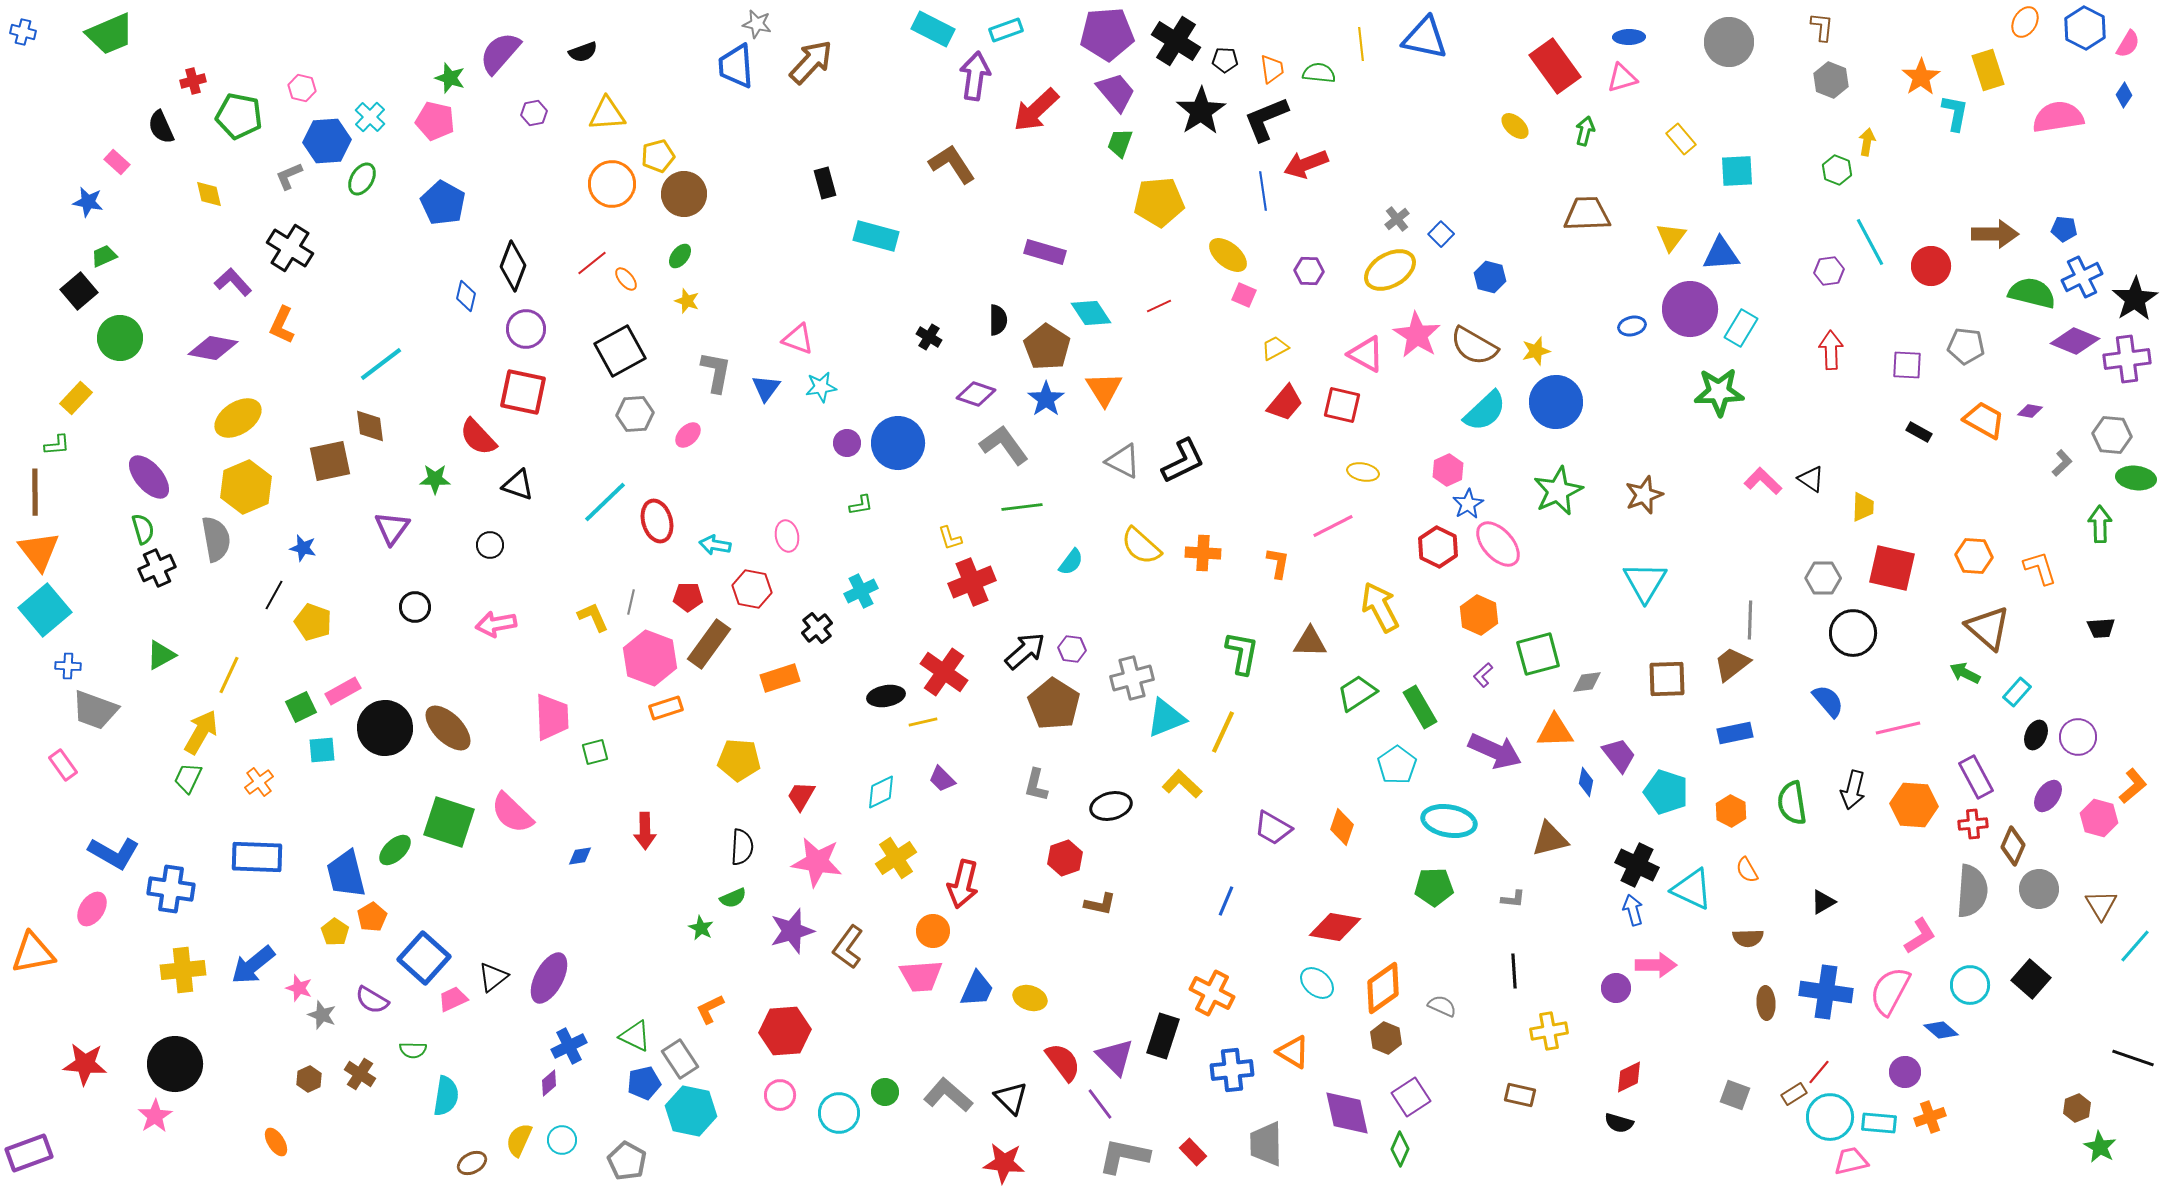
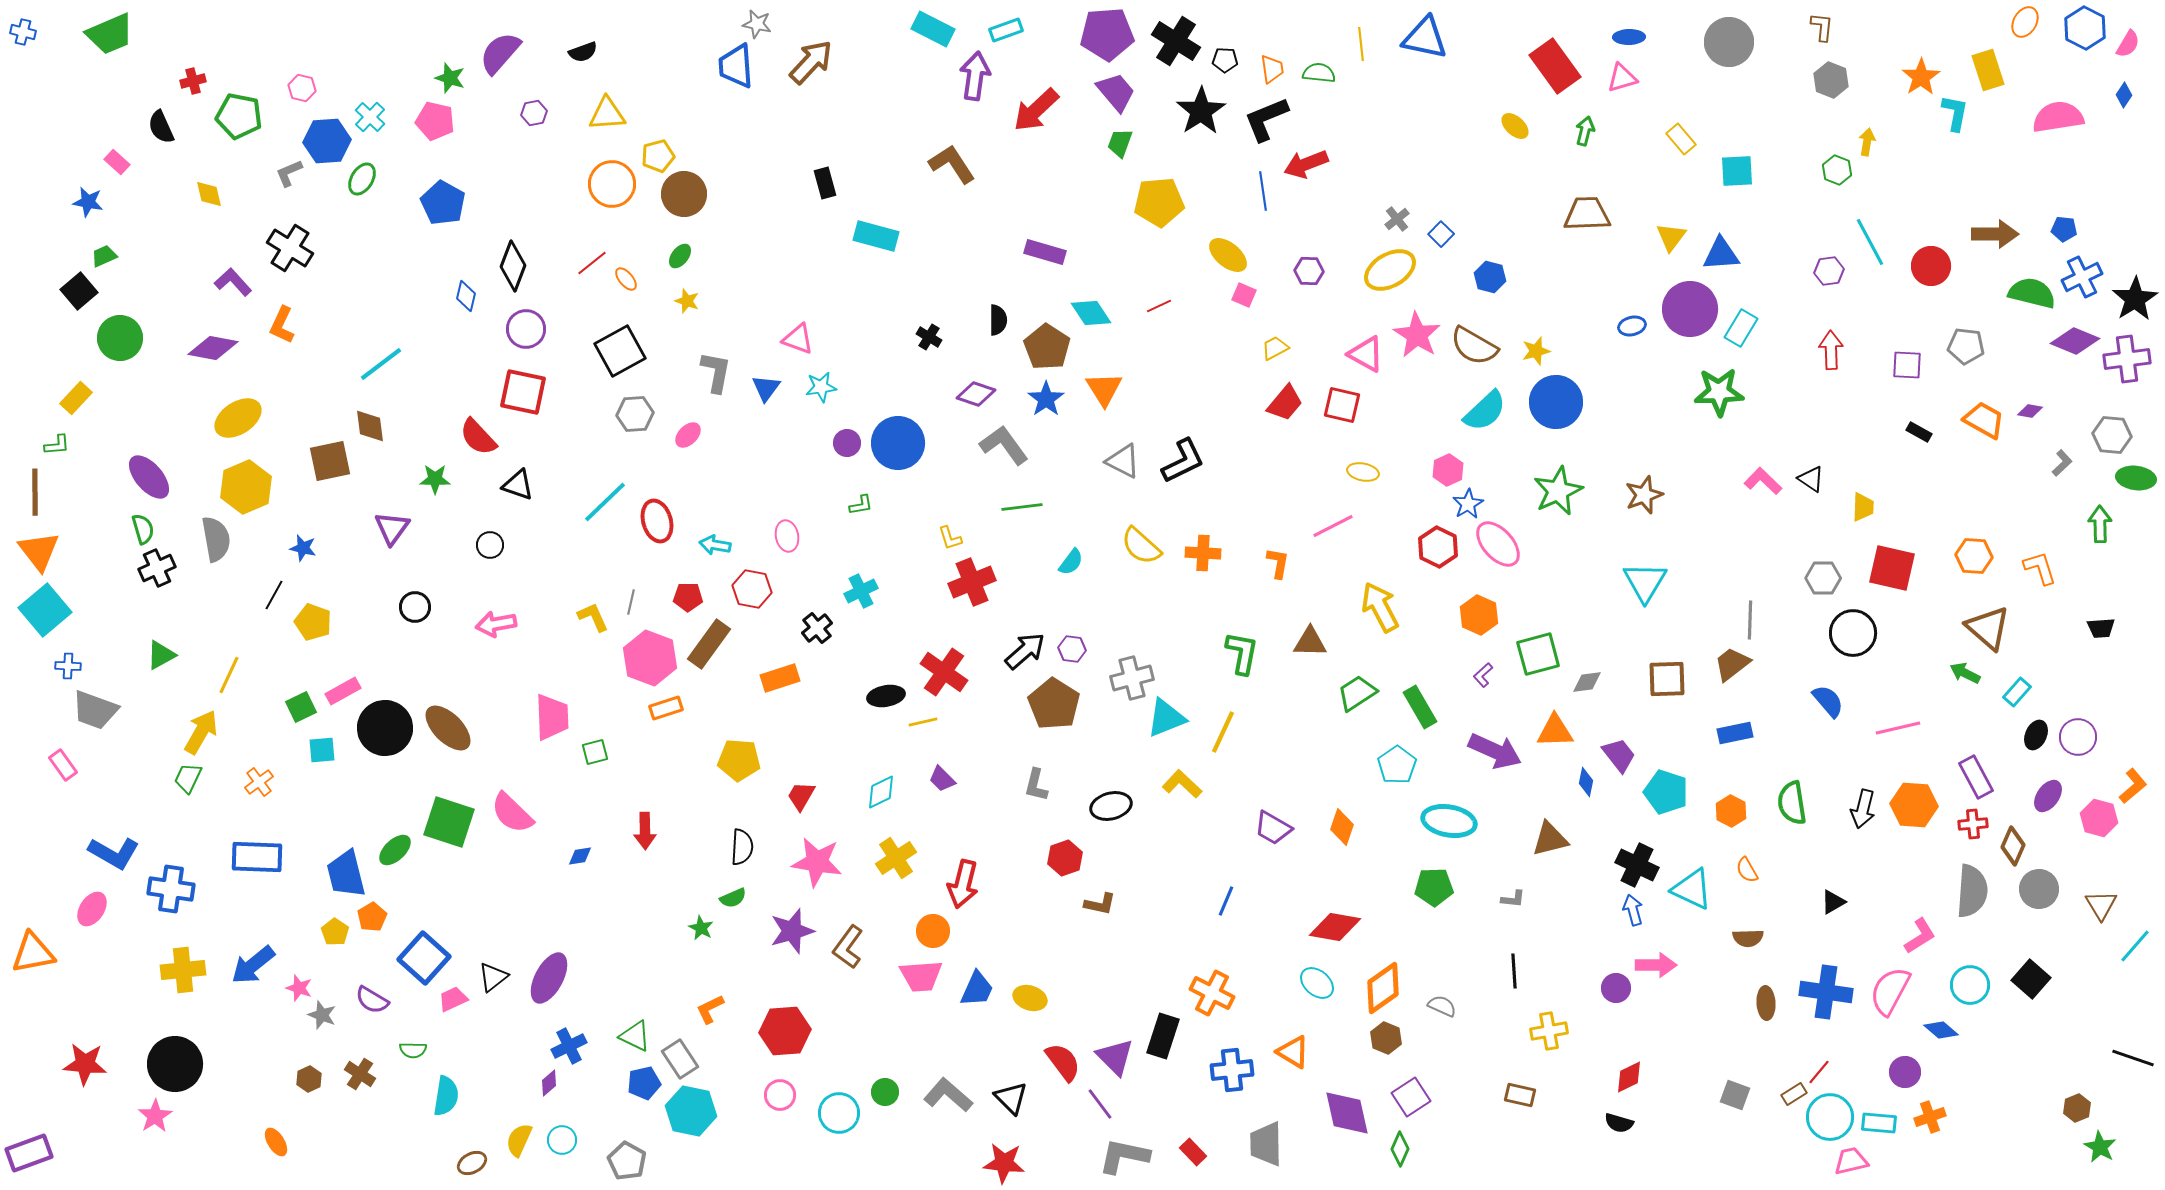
gray L-shape at (289, 176): moved 3 px up
black arrow at (1853, 790): moved 10 px right, 19 px down
black triangle at (1823, 902): moved 10 px right
